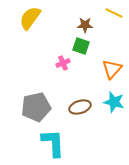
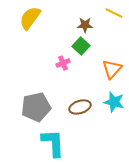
green square: rotated 24 degrees clockwise
